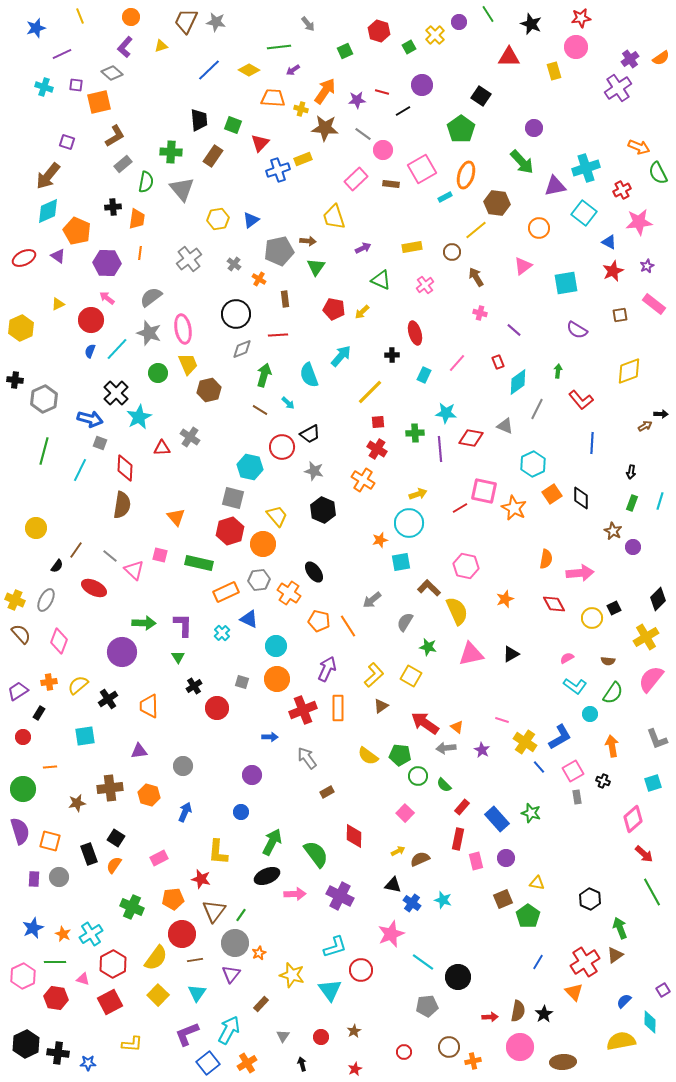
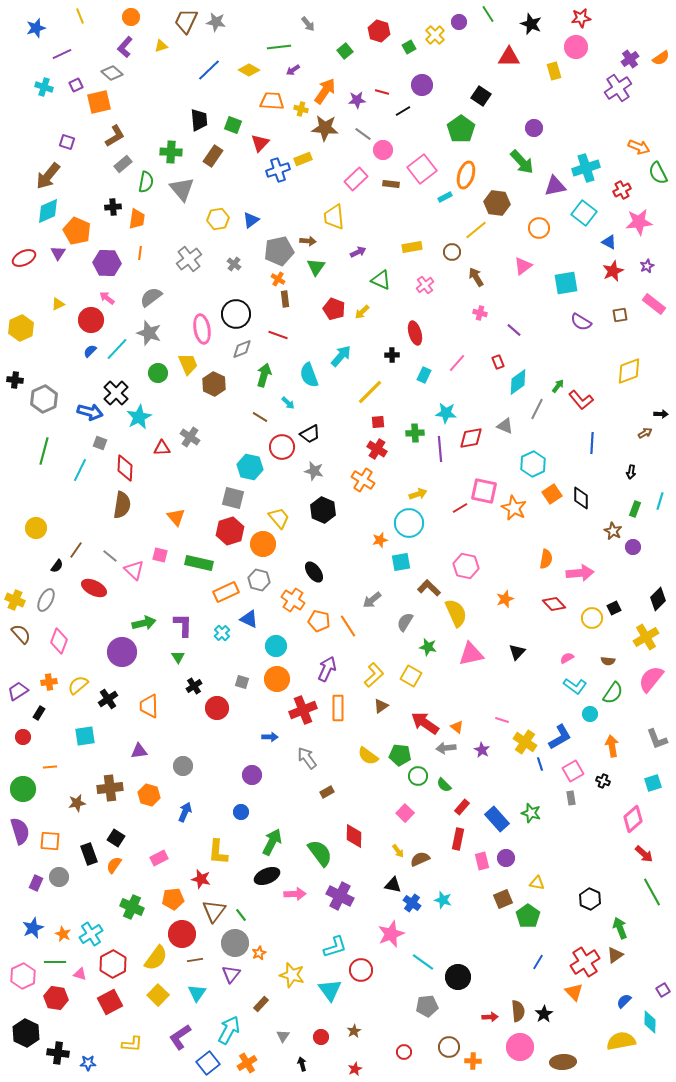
green square at (345, 51): rotated 14 degrees counterclockwise
purple square at (76, 85): rotated 32 degrees counterclockwise
orange trapezoid at (273, 98): moved 1 px left, 3 px down
pink square at (422, 169): rotated 8 degrees counterclockwise
yellow trapezoid at (334, 217): rotated 12 degrees clockwise
purple arrow at (363, 248): moved 5 px left, 4 px down
purple triangle at (58, 256): moved 3 px up; rotated 28 degrees clockwise
orange cross at (259, 279): moved 19 px right
red pentagon at (334, 309): rotated 10 degrees clockwise
pink ellipse at (183, 329): moved 19 px right
purple semicircle at (577, 330): moved 4 px right, 8 px up
red line at (278, 335): rotated 24 degrees clockwise
blue semicircle at (90, 351): rotated 24 degrees clockwise
green arrow at (558, 371): moved 15 px down; rotated 32 degrees clockwise
brown hexagon at (209, 390): moved 5 px right, 6 px up; rotated 20 degrees counterclockwise
brown line at (260, 410): moved 7 px down
blue arrow at (90, 419): moved 7 px up
brown arrow at (645, 426): moved 7 px down
red diamond at (471, 438): rotated 20 degrees counterclockwise
green rectangle at (632, 503): moved 3 px right, 6 px down
yellow trapezoid at (277, 516): moved 2 px right, 2 px down
gray hexagon at (259, 580): rotated 20 degrees clockwise
orange cross at (289, 593): moved 4 px right, 7 px down
red diamond at (554, 604): rotated 15 degrees counterclockwise
yellow semicircle at (457, 611): moved 1 px left, 2 px down
green arrow at (144, 623): rotated 15 degrees counterclockwise
black triangle at (511, 654): moved 6 px right, 2 px up; rotated 18 degrees counterclockwise
blue line at (539, 767): moved 1 px right, 3 px up; rotated 24 degrees clockwise
gray rectangle at (577, 797): moved 6 px left, 1 px down
orange square at (50, 841): rotated 10 degrees counterclockwise
yellow arrow at (398, 851): rotated 80 degrees clockwise
green semicircle at (316, 854): moved 4 px right, 1 px up
pink rectangle at (476, 861): moved 6 px right
purple rectangle at (34, 879): moved 2 px right, 4 px down; rotated 21 degrees clockwise
green line at (241, 915): rotated 72 degrees counterclockwise
pink triangle at (83, 979): moved 3 px left, 5 px up
brown semicircle at (518, 1011): rotated 15 degrees counterclockwise
purple L-shape at (187, 1034): moved 7 px left, 3 px down; rotated 12 degrees counterclockwise
black hexagon at (26, 1044): moved 11 px up; rotated 8 degrees counterclockwise
orange cross at (473, 1061): rotated 14 degrees clockwise
